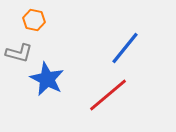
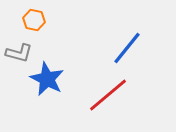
blue line: moved 2 px right
